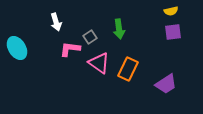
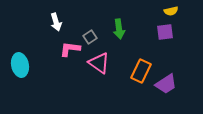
purple square: moved 8 px left
cyan ellipse: moved 3 px right, 17 px down; rotated 20 degrees clockwise
orange rectangle: moved 13 px right, 2 px down
